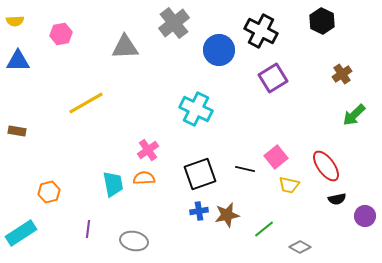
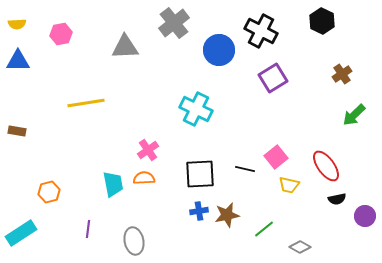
yellow semicircle: moved 2 px right, 3 px down
yellow line: rotated 21 degrees clockwise
black square: rotated 16 degrees clockwise
gray ellipse: rotated 68 degrees clockwise
